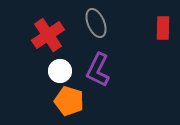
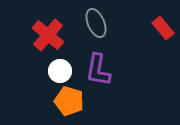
red rectangle: rotated 40 degrees counterclockwise
red cross: rotated 16 degrees counterclockwise
purple L-shape: rotated 16 degrees counterclockwise
